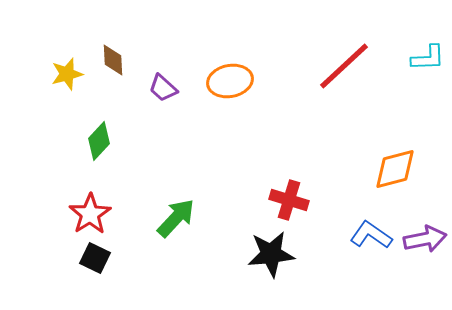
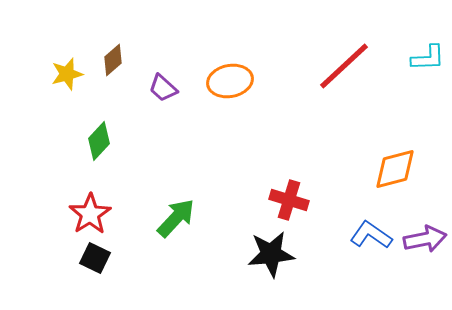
brown diamond: rotated 52 degrees clockwise
